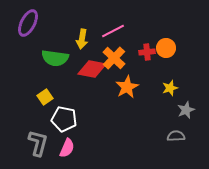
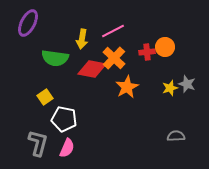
orange circle: moved 1 px left, 1 px up
gray star: moved 1 px right, 26 px up; rotated 30 degrees counterclockwise
